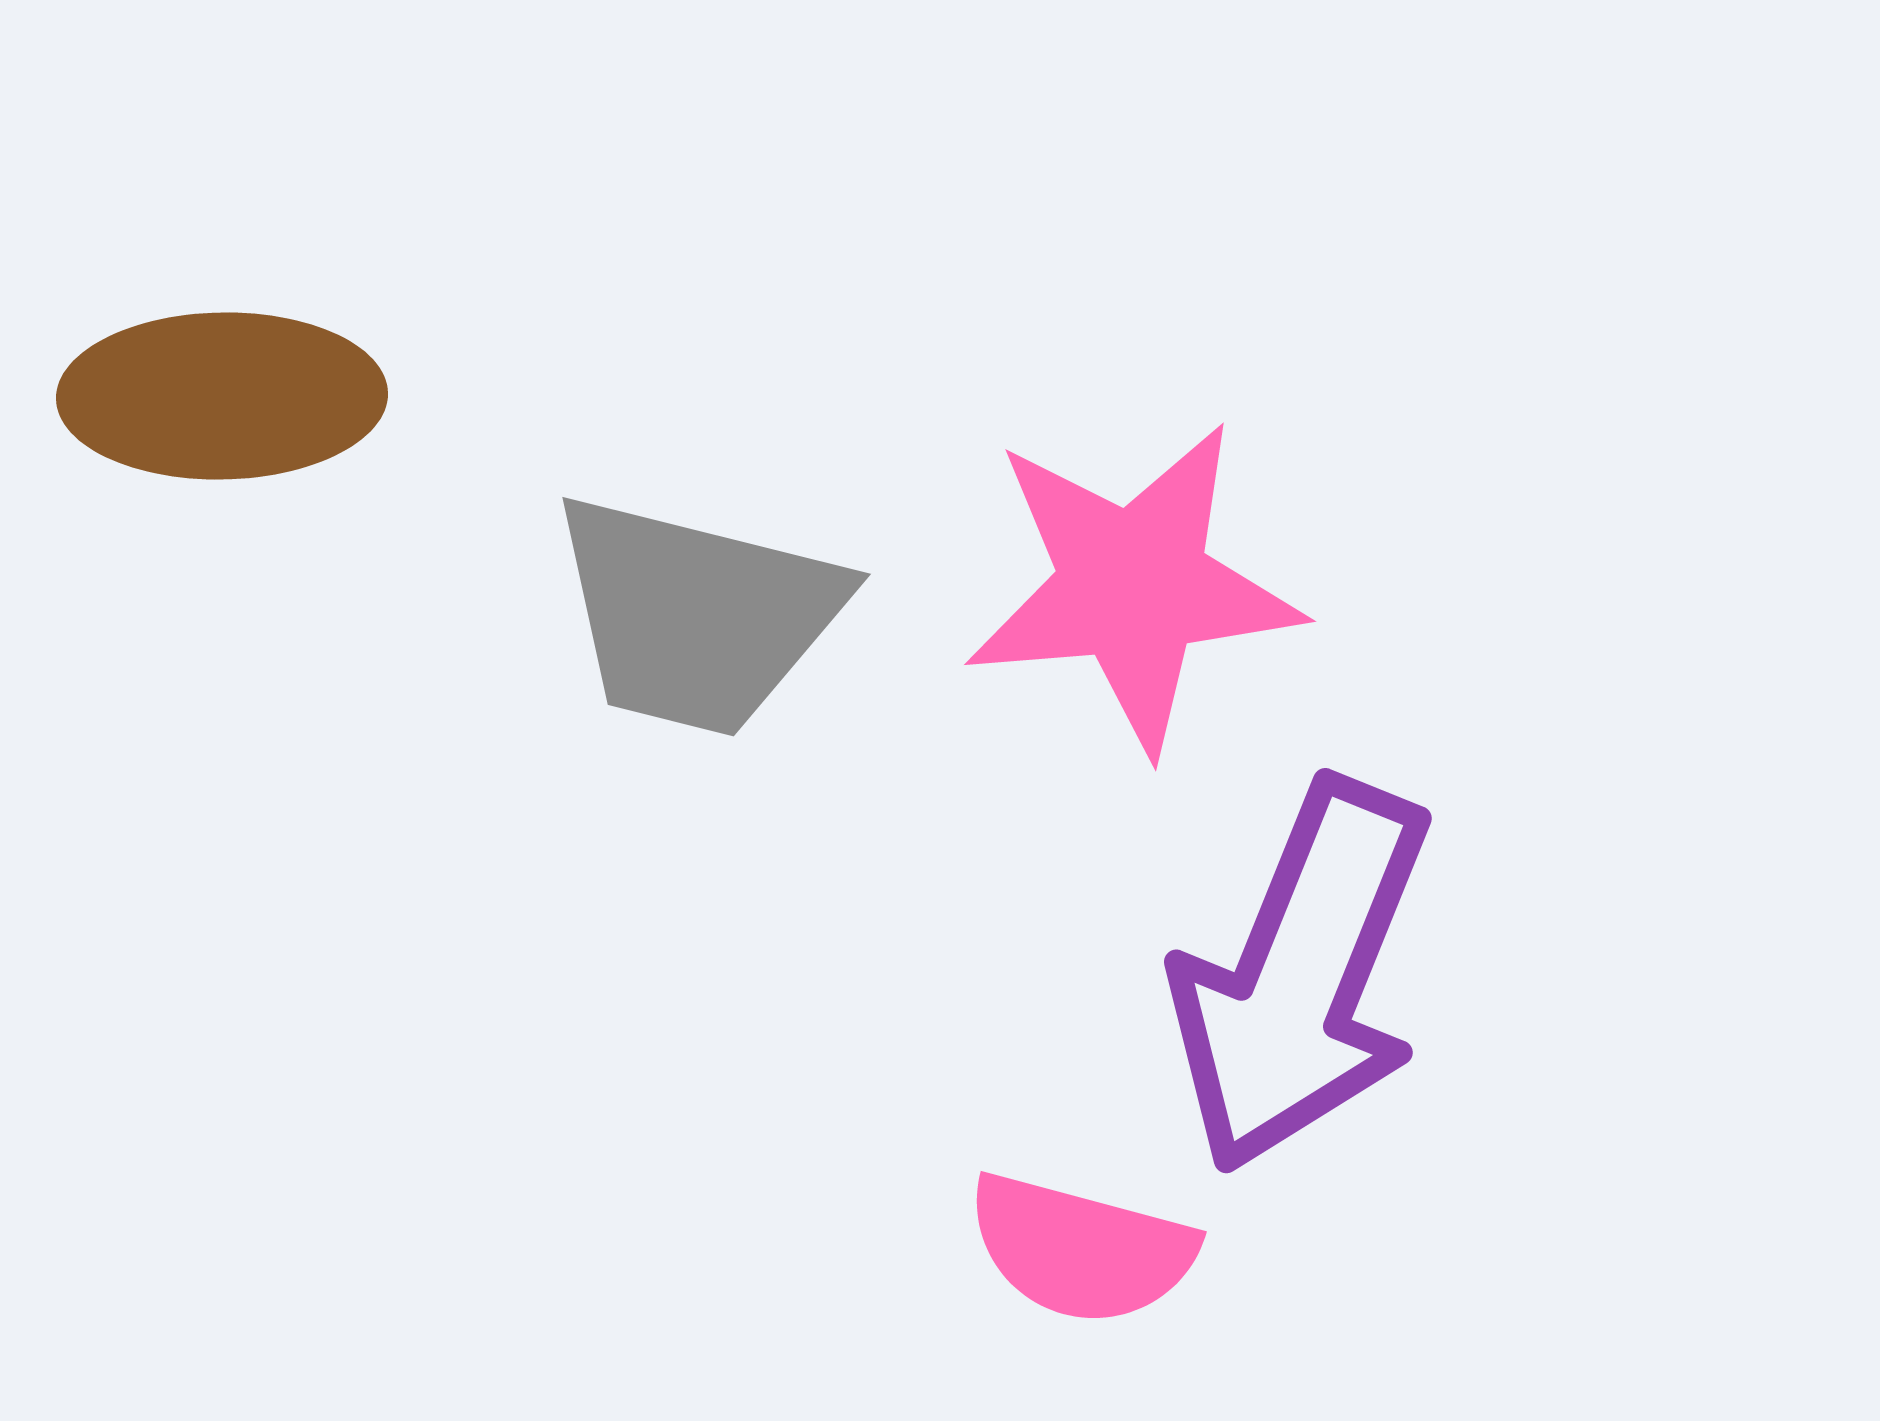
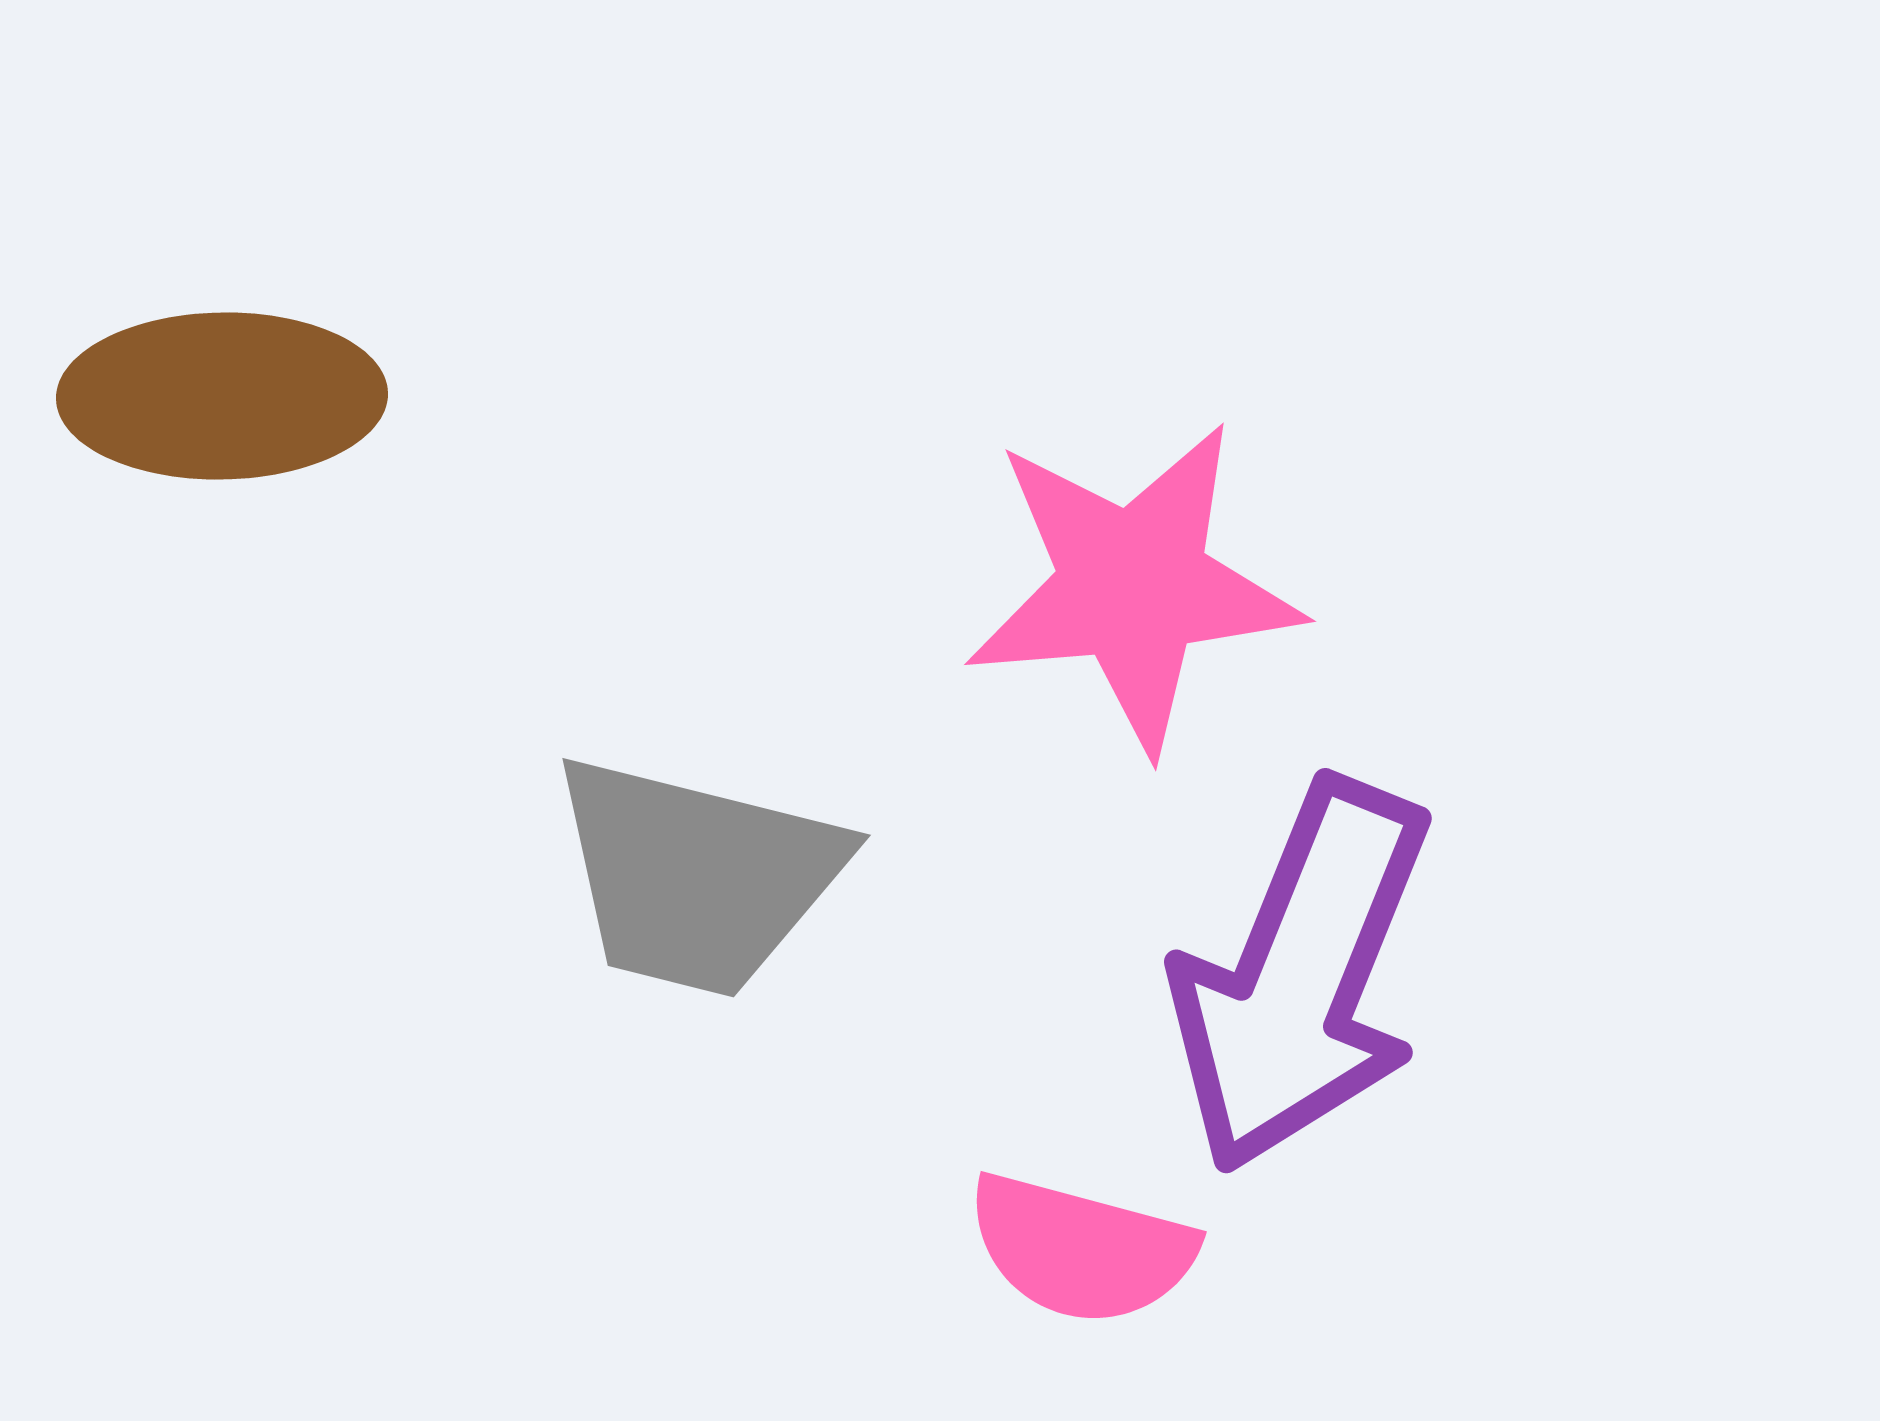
gray trapezoid: moved 261 px down
